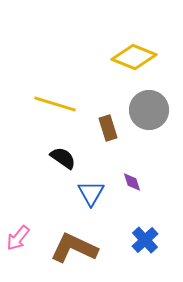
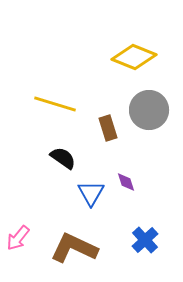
purple diamond: moved 6 px left
